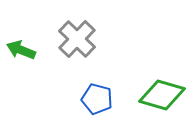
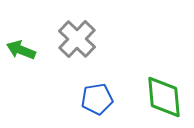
green diamond: moved 2 px right, 2 px down; rotated 69 degrees clockwise
blue pentagon: rotated 24 degrees counterclockwise
